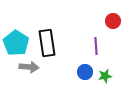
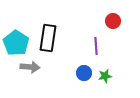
black rectangle: moved 1 px right, 5 px up; rotated 16 degrees clockwise
gray arrow: moved 1 px right
blue circle: moved 1 px left, 1 px down
